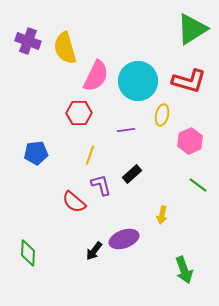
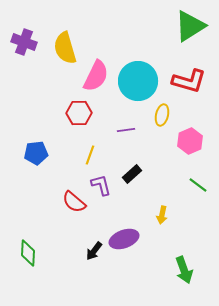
green triangle: moved 2 px left, 3 px up
purple cross: moved 4 px left, 1 px down
